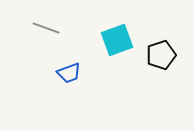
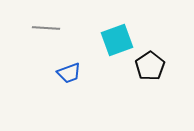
gray line: rotated 16 degrees counterclockwise
black pentagon: moved 11 px left, 11 px down; rotated 16 degrees counterclockwise
